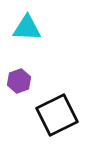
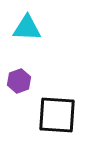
black square: rotated 30 degrees clockwise
